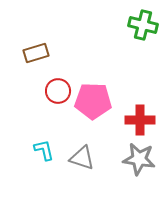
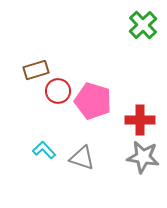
green cross: rotated 32 degrees clockwise
brown rectangle: moved 17 px down
pink pentagon: rotated 15 degrees clockwise
cyan L-shape: rotated 30 degrees counterclockwise
gray star: moved 4 px right, 2 px up
